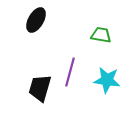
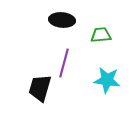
black ellipse: moved 26 px right; rotated 65 degrees clockwise
green trapezoid: rotated 15 degrees counterclockwise
purple line: moved 6 px left, 9 px up
